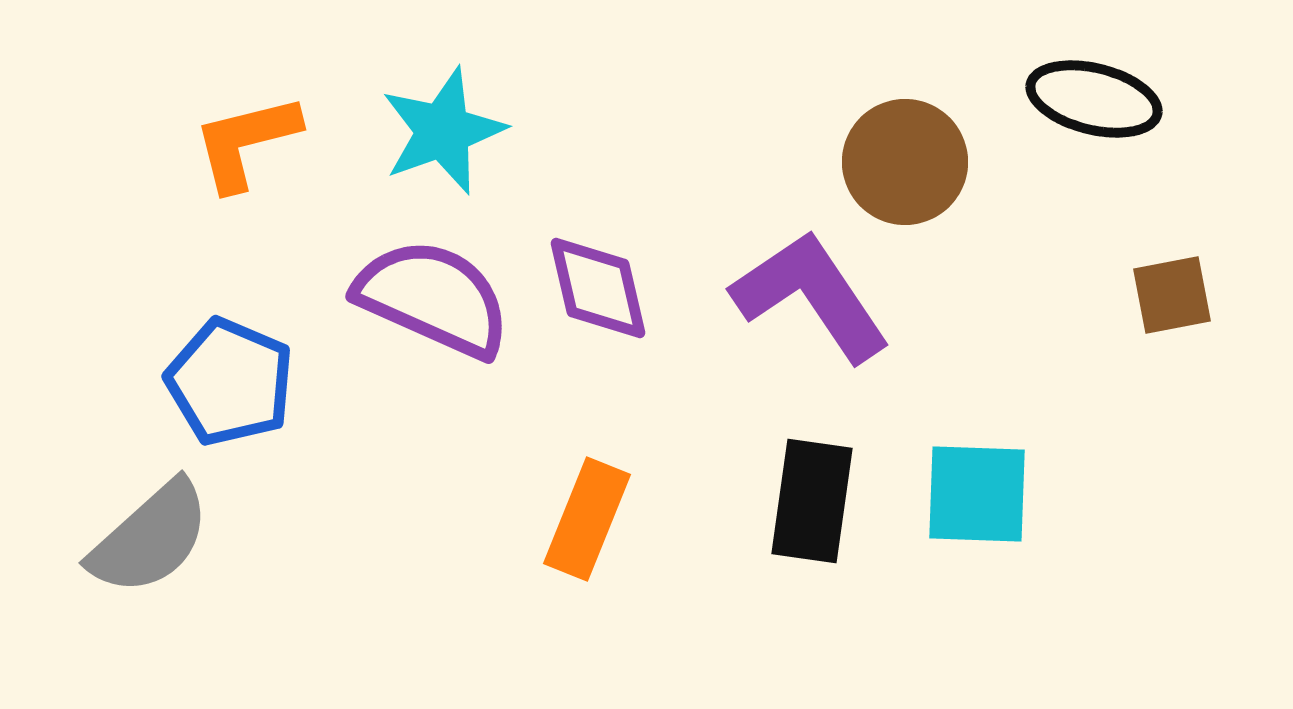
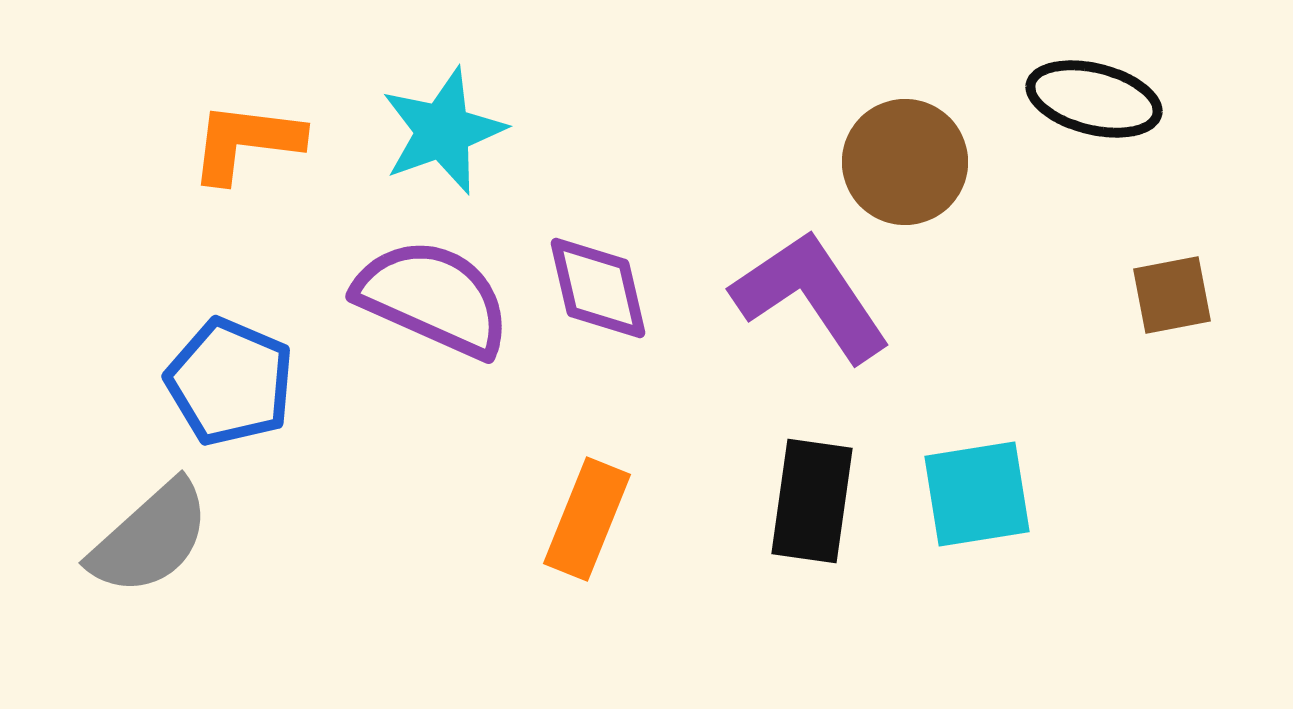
orange L-shape: rotated 21 degrees clockwise
cyan square: rotated 11 degrees counterclockwise
